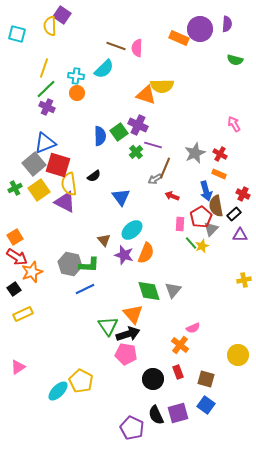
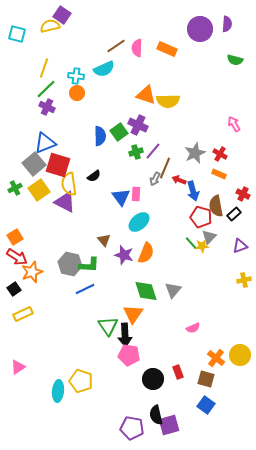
yellow semicircle at (50, 26): rotated 78 degrees clockwise
orange rectangle at (179, 38): moved 12 px left, 11 px down
brown line at (116, 46): rotated 54 degrees counterclockwise
cyan semicircle at (104, 69): rotated 20 degrees clockwise
yellow semicircle at (162, 86): moved 6 px right, 15 px down
purple line at (153, 145): moved 6 px down; rotated 66 degrees counterclockwise
green cross at (136, 152): rotated 24 degrees clockwise
gray arrow at (155, 179): rotated 32 degrees counterclockwise
blue arrow at (206, 191): moved 13 px left
red arrow at (172, 196): moved 7 px right, 16 px up
red pentagon at (201, 217): rotated 25 degrees counterclockwise
pink rectangle at (180, 224): moved 44 px left, 30 px up
gray triangle at (211, 229): moved 2 px left, 8 px down
cyan ellipse at (132, 230): moved 7 px right, 8 px up
purple triangle at (240, 235): moved 11 px down; rotated 21 degrees counterclockwise
yellow star at (202, 246): rotated 16 degrees clockwise
green diamond at (149, 291): moved 3 px left
orange triangle at (133, 314): rotated 15 degrees clockwise
black arrow at (128, 334): moved 3 px left, 1 px down; rotated 105 degrees clockwise
orange cross at (180, 345): moved 36 px right, 13 px down
pink pentagon at (126, 354): moved 3 px right, 1 px down
yellow circle at (238, 355): moved 2 px right
yellow pentagon at (81, 381): rotated 10 degrees counterclockwise
cyan ellipse at (58, 391): rotated 40 degrees counterclockwise
purple square at (178, 413): moved 9 px left, 12 px down
black semicircle at (156, 415): rotated 12 degrees clockwise
purple pentagon at (132, 428): rotated 15 degrees counterclockwise
